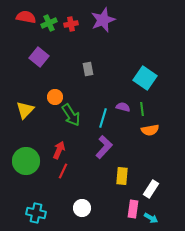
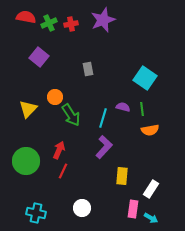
yellow triangle: moved 3 px right, 1 px up
